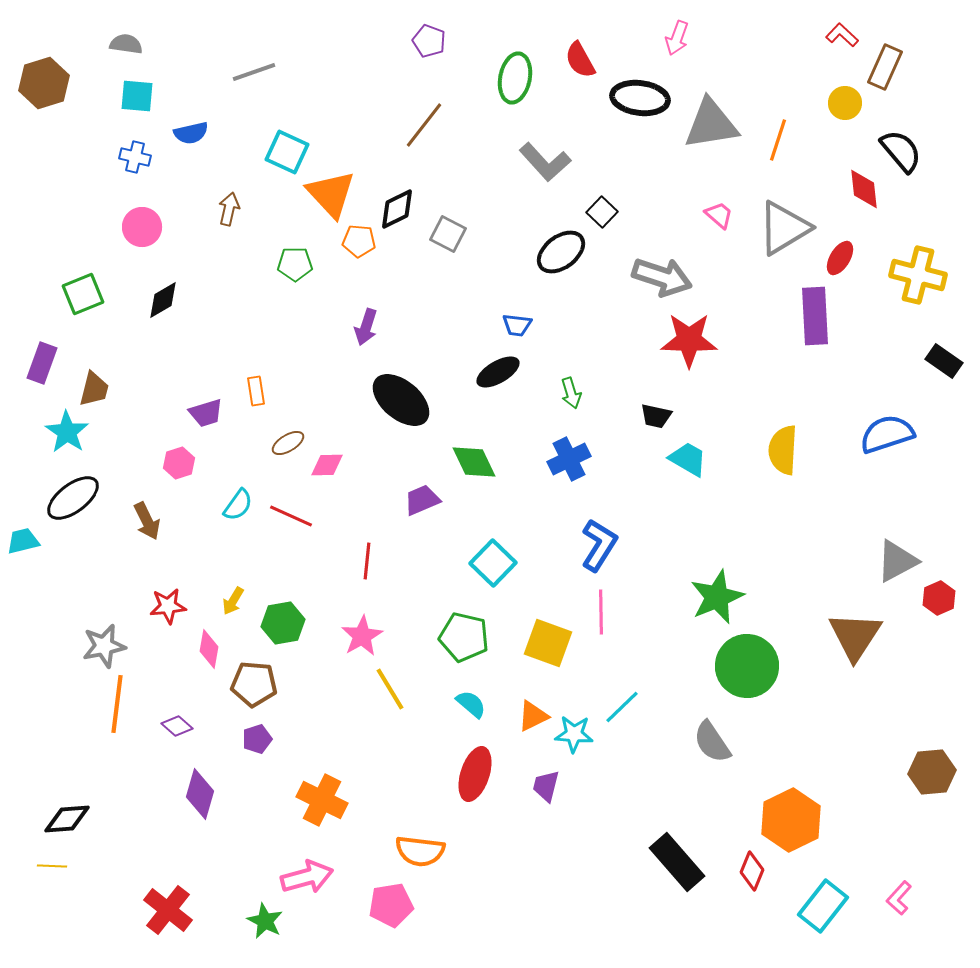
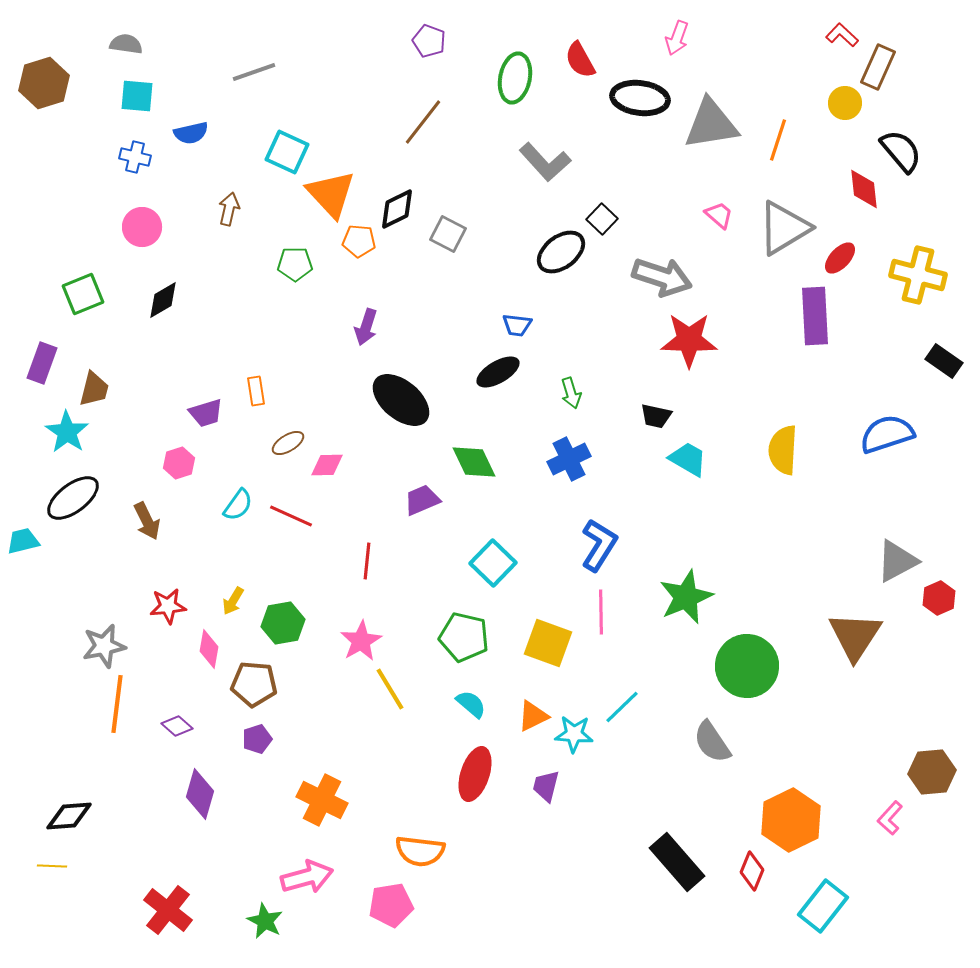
brown rectangle at (885, 67): moved 7 px left
brown line at (424, 125): moved 1 px left, 3 px up
black square at (602, 212): moved 7 px down
red ellipse at (840, 258): rotated 12 degrees clockwise
green star at (717, 597): moved 31 px left
pink star at (362, 636): moved 1 px left, 5 px down
black diamond at (67, 819): moved 2 px right, 3 px up
pink L-shape at (899, 898): moved 9 px left, 80 px up
